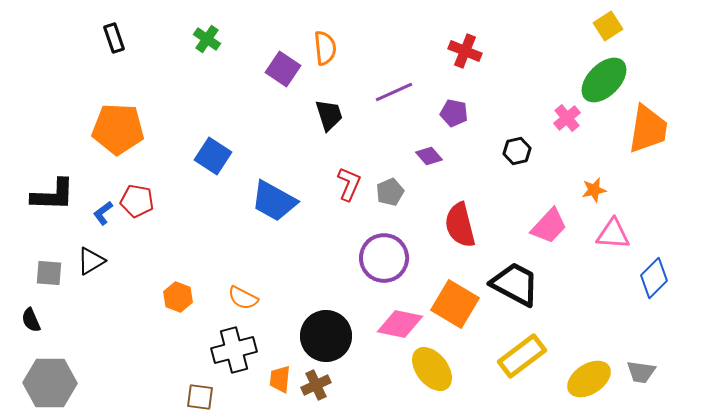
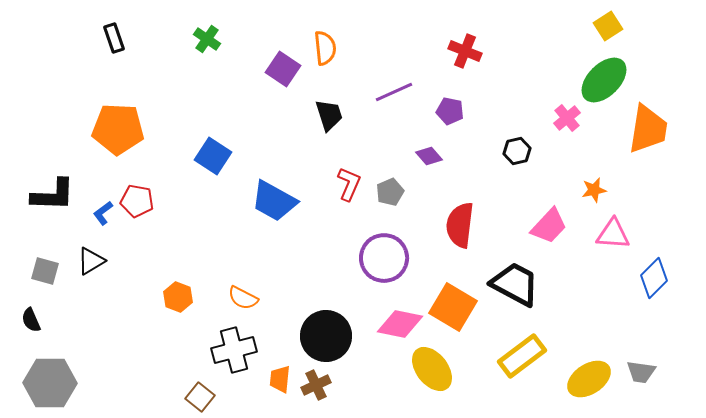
purple pentagon at (454, 113): moved 4 px left, 2 px up
red semicircle at (460, 225): rotated 21 degrees clockwise
gray square at (49, 273): moved 4 px left, 2 px up; rotated 12 degrees clockwise
orange square at (455, 304): moved 2 px left, 3 px down
brown square at (200, 397): rotated 32 degrees clockwise
